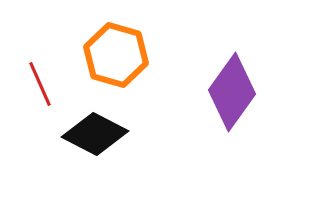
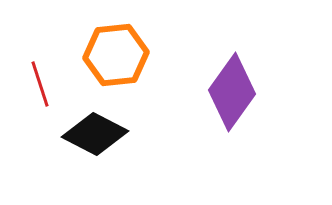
orange hexagon: rotated 22 degrees counterclockwise
red line: rotated 6 degrees clockwise
